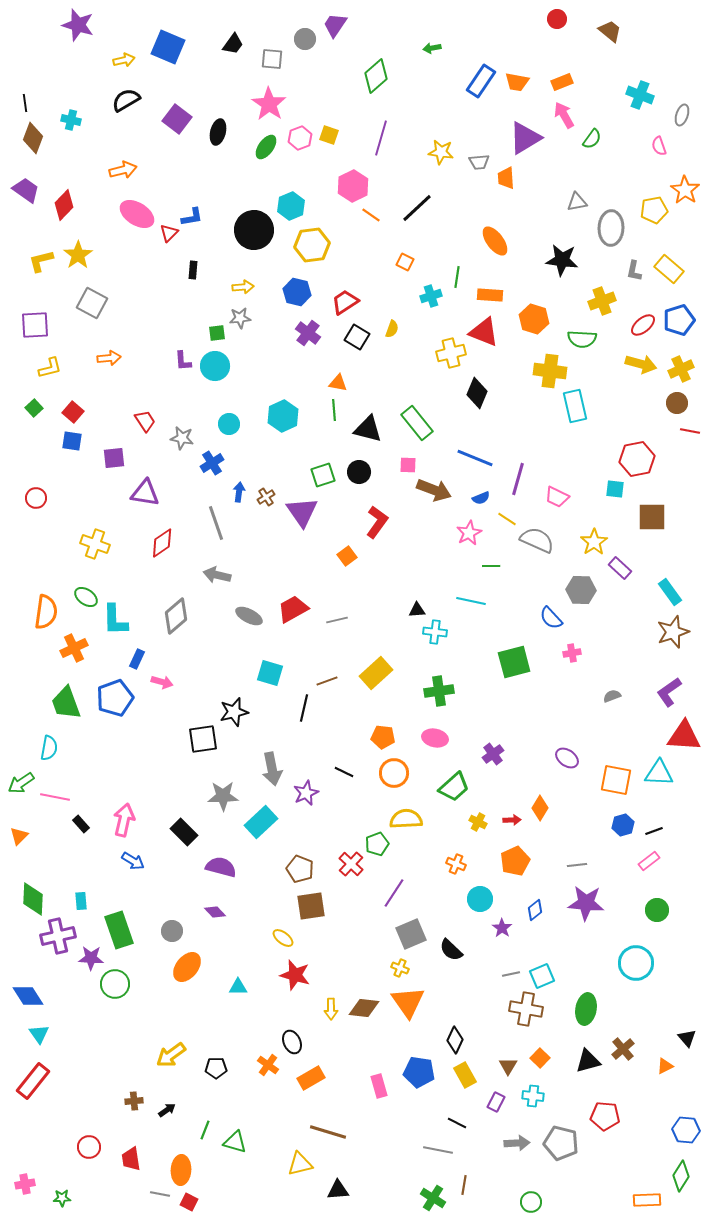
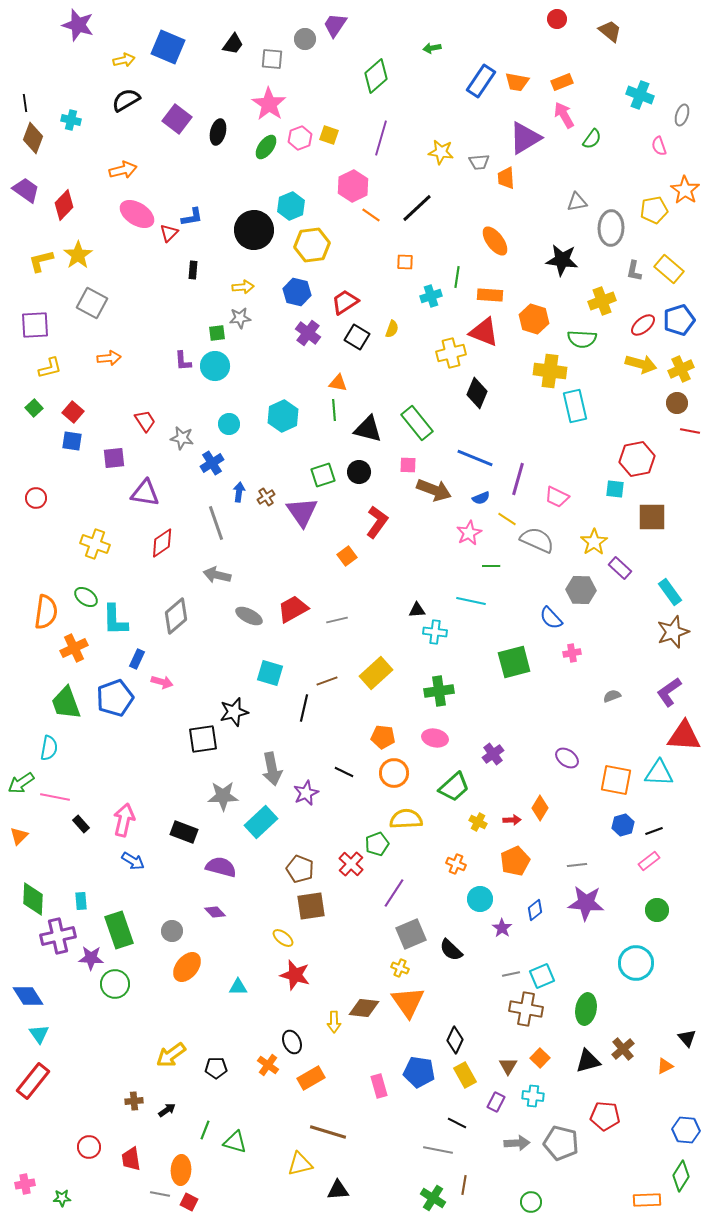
orange square at (405, 262): rotated 24 degrees counterclockwise
black rectangle at (184, 832): rotated 24 degrees counterclockwise
yellow arrow at (331, 1009): moved 3 px right, 13 px down
